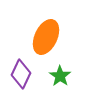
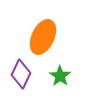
orange ellipse: moved 3 px left
